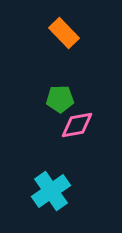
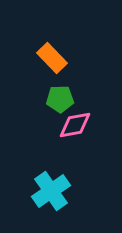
orange rectangle: moved 12 px left, 25 px down
pink diamond: moved 2 px left
